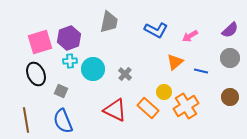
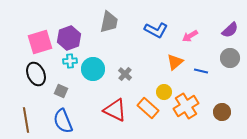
brown circle: moved 8 px left, 15 px down
